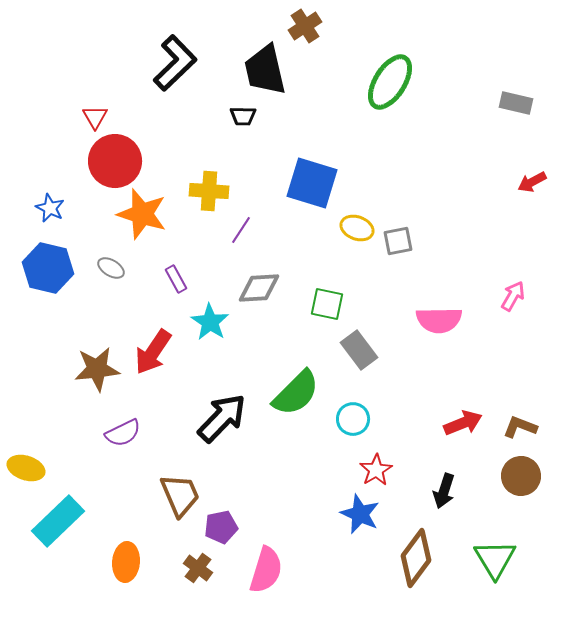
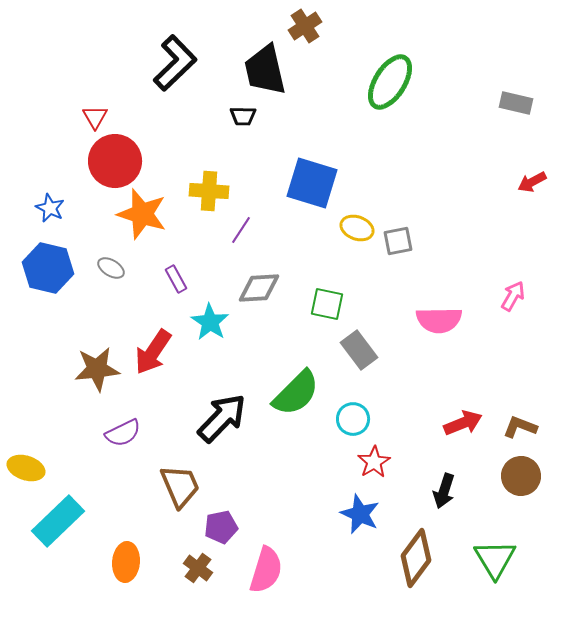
red star at (376, 470): moved 2 px left, 8 px up
brown trapezoid at (180, 495): moved 9 px up
